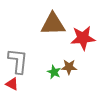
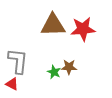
brown triangle: moved 1 px down
red star: moved 9 px up
